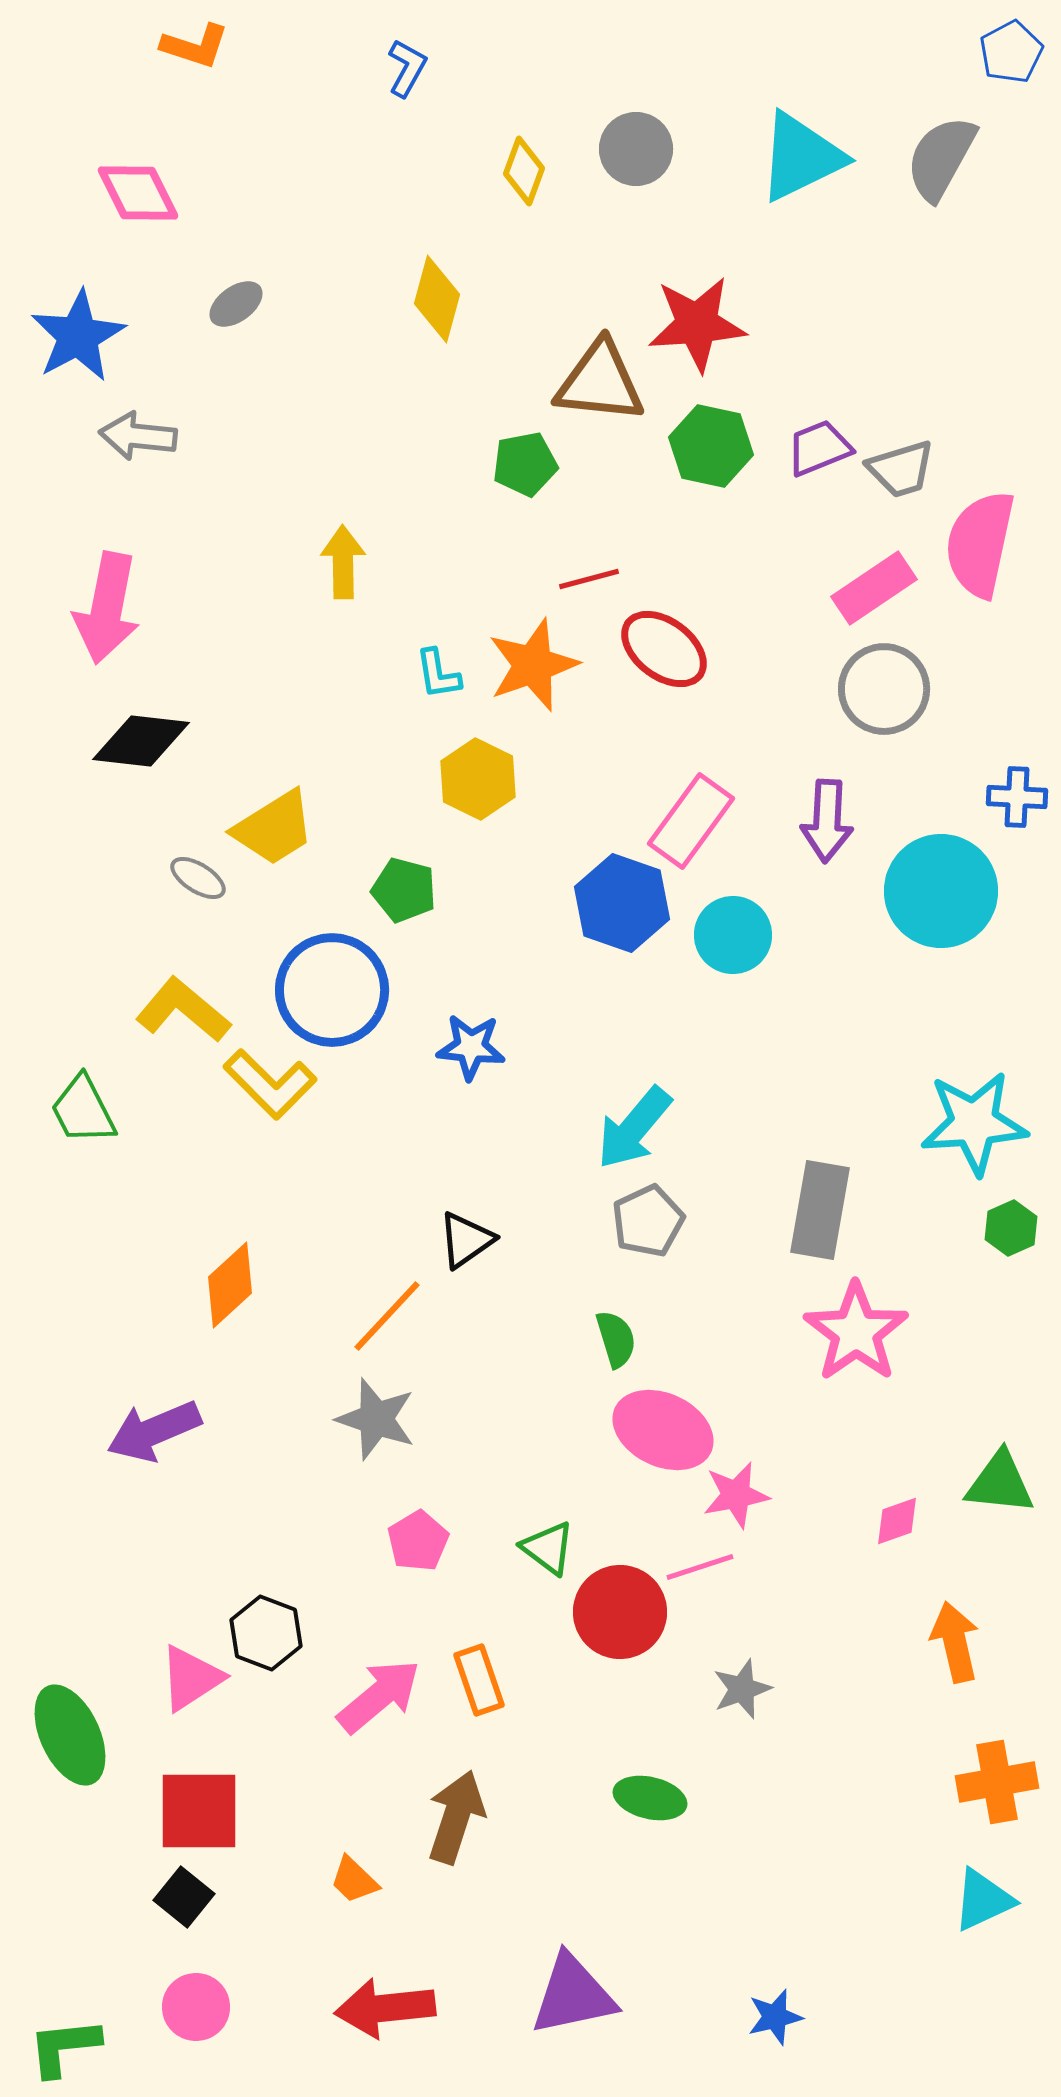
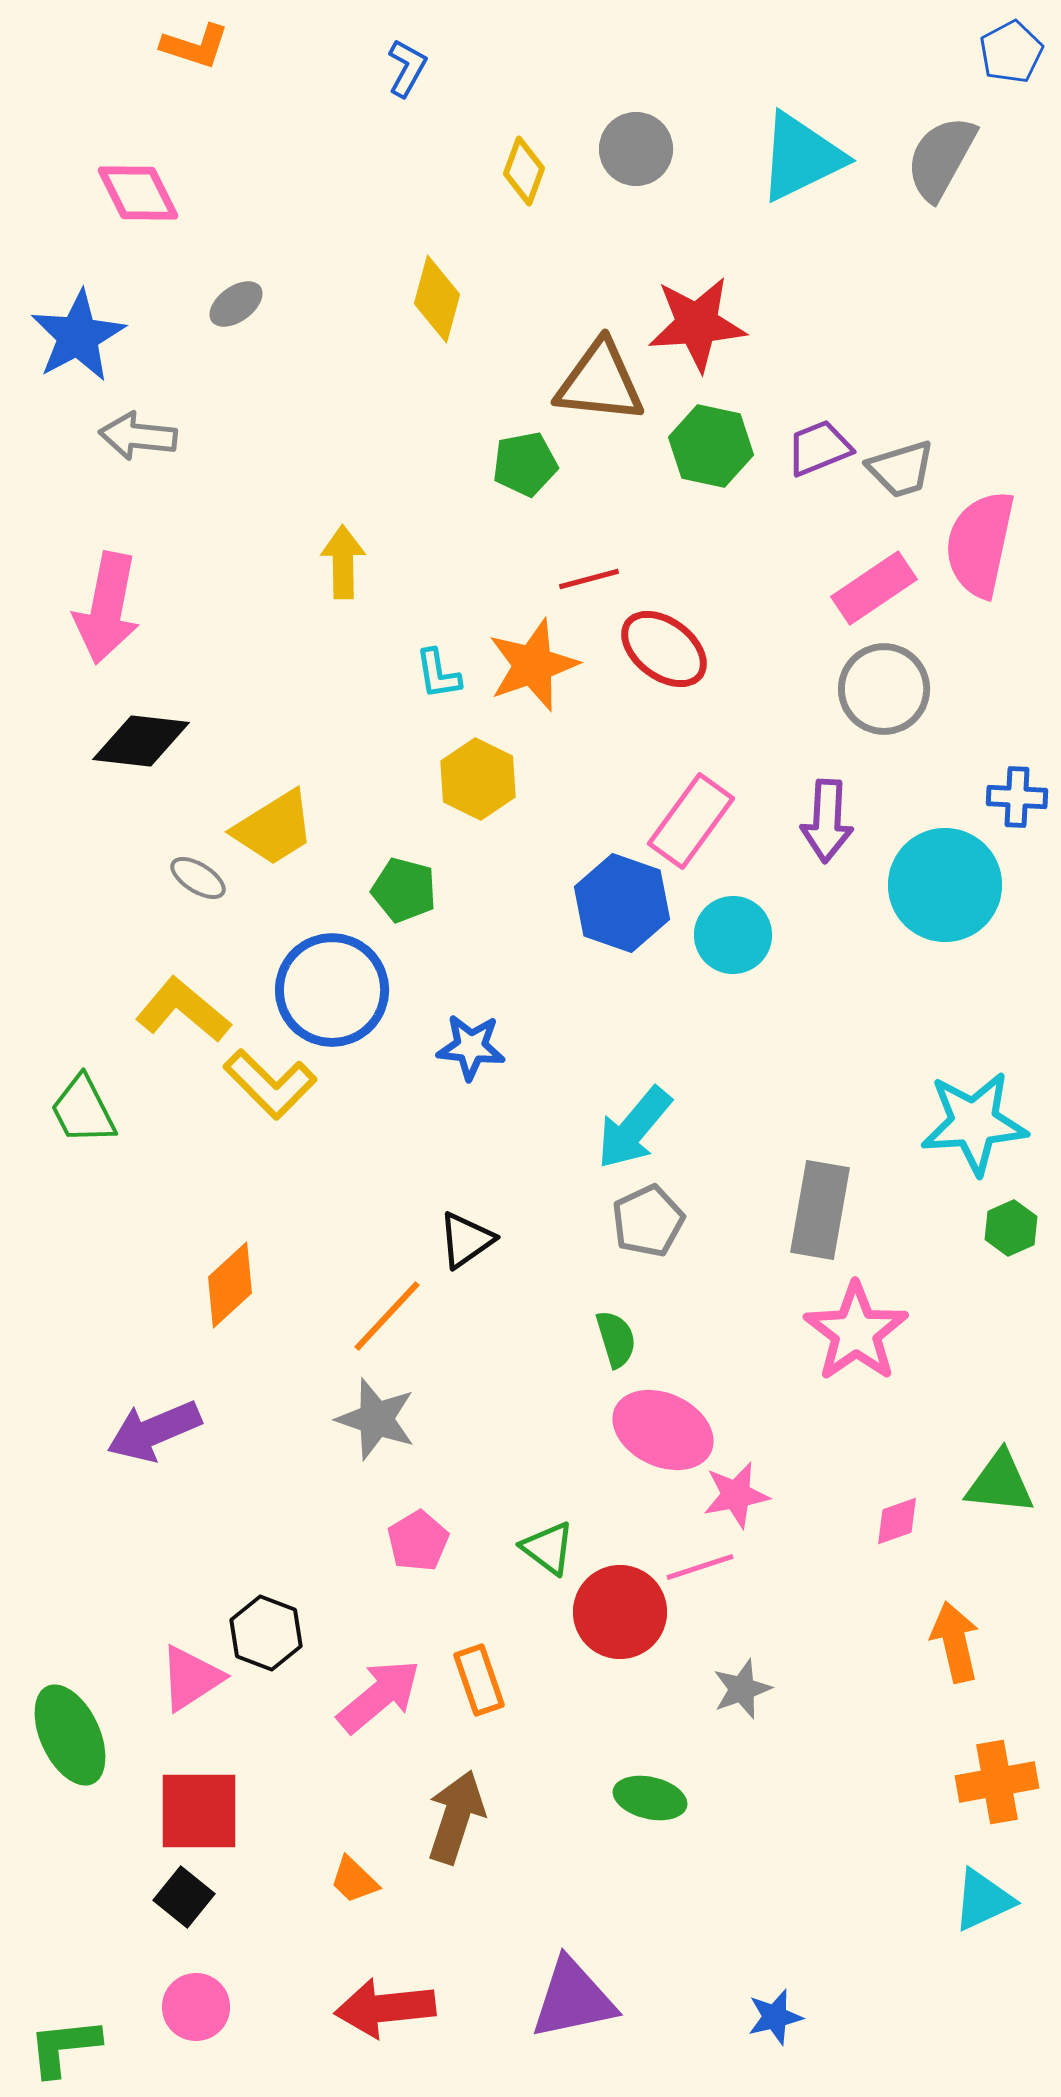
cyan circle at (941, 891): moved 4 px right, 6 px up
purple triangle at (573, 1995): moved 4 px down
